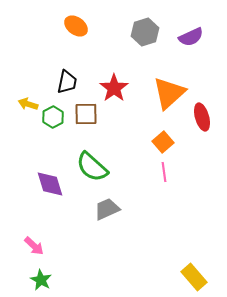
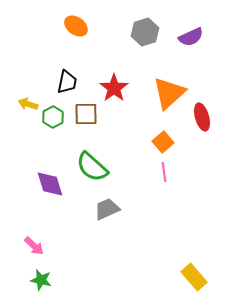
green star: rotated 15 degrees counterclockwise
